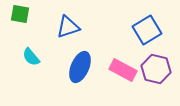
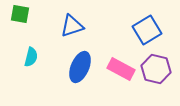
blue triangle: moved 4 px right, 1 px up
cyan semicircle: rotated 126 degrees counterclockwise
pink rectangle: moved 2 px left, 1 px up
